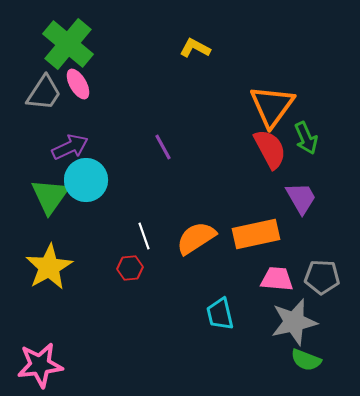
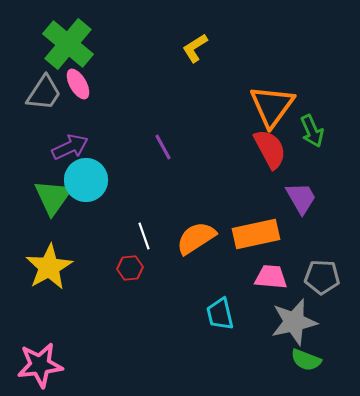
yellow L-shape: rotated 60 degrees counterclockwise
green arrow: moved 6 px right, 7 px up
green triangle: moved 3 px right, 1 px down
pink trapezoid: moved 6 px left, 2 px up
